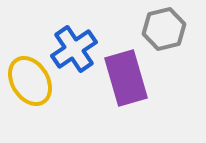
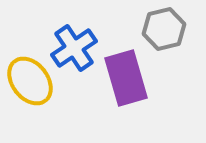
blue cross: moved 1 px up
yellow ellipse: rotated 6 degrees counterclockwise
